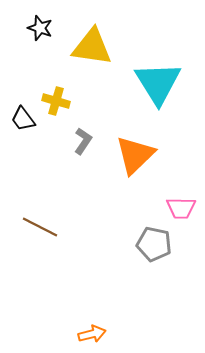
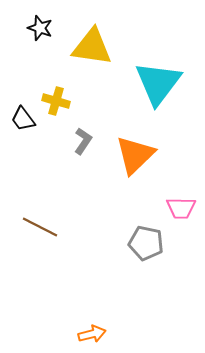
cyan triangle: rotated 9 degrees clockwise
gray pentagon: moved 8 px left, 1 px up
